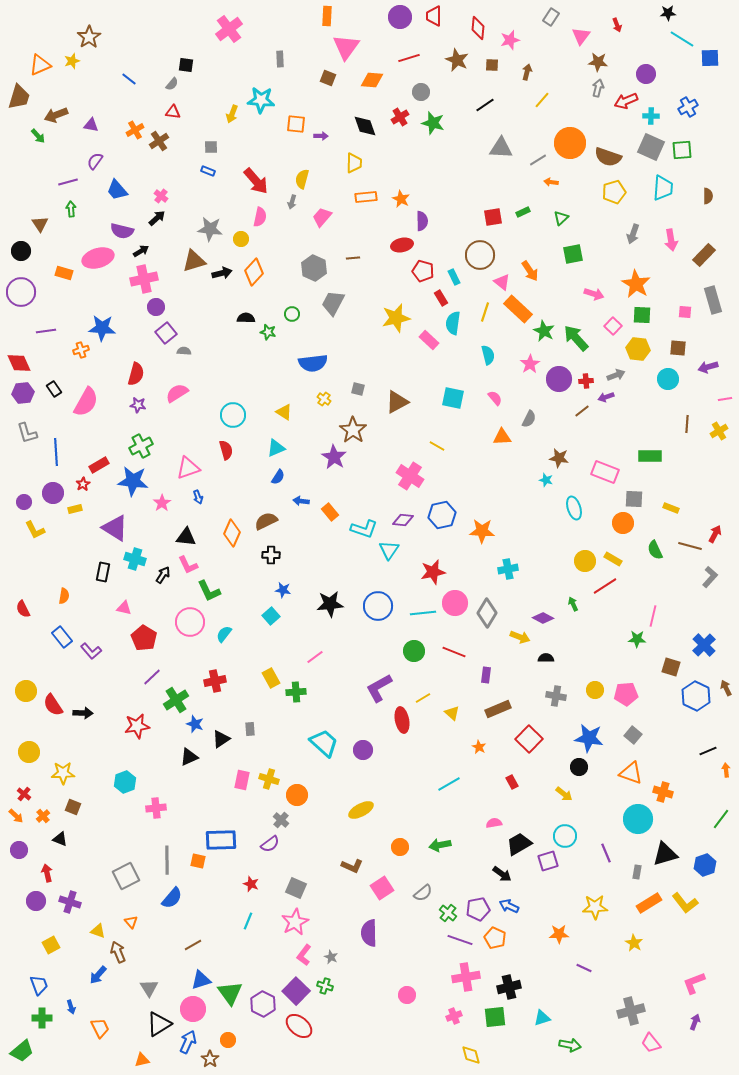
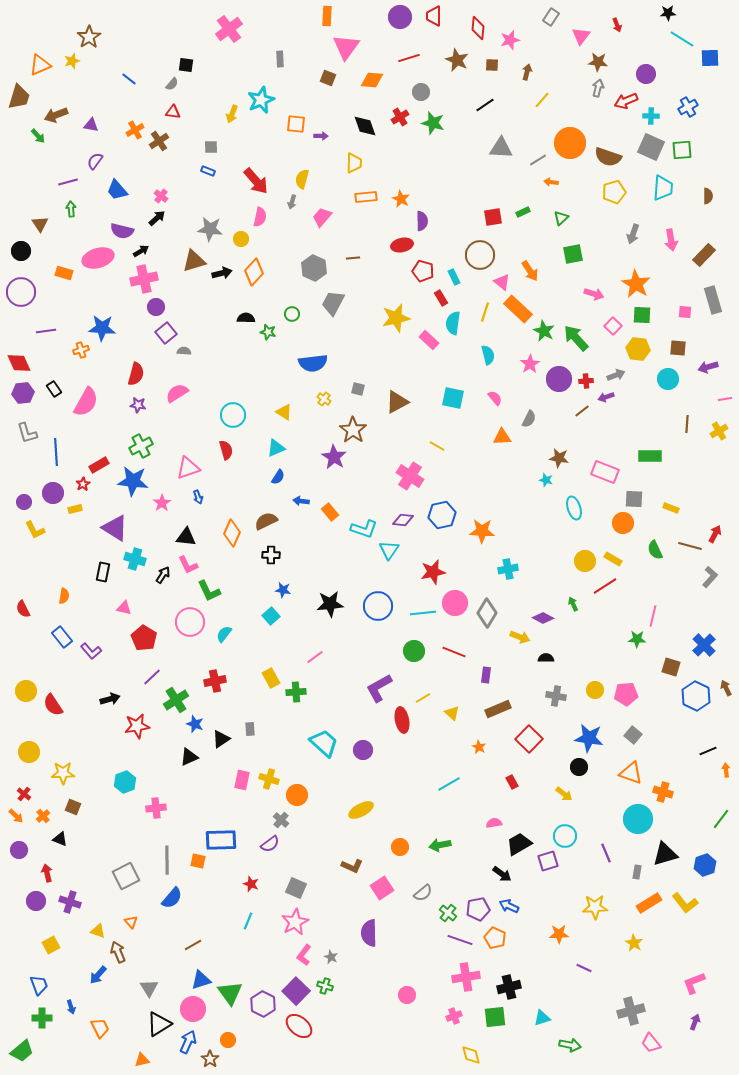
cyan star at (261, 100): rotated 28 degrees counterclockwise
black arrow at (83, 713): moved 27 px right, 14 px up; rotated 18 degrees counterclockwise
